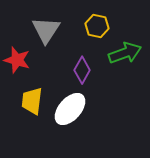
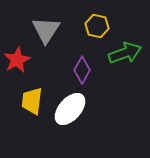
red star: rotated 28 degrees clockwise
